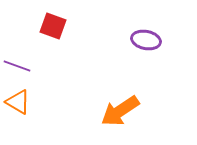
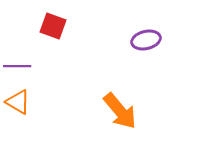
purple ellipse: rotated 24 degrees counterclockwise
purple line: rotated 20 degrees counterclockwise
orange arrow: rotated 96 degrees counterclockwise
